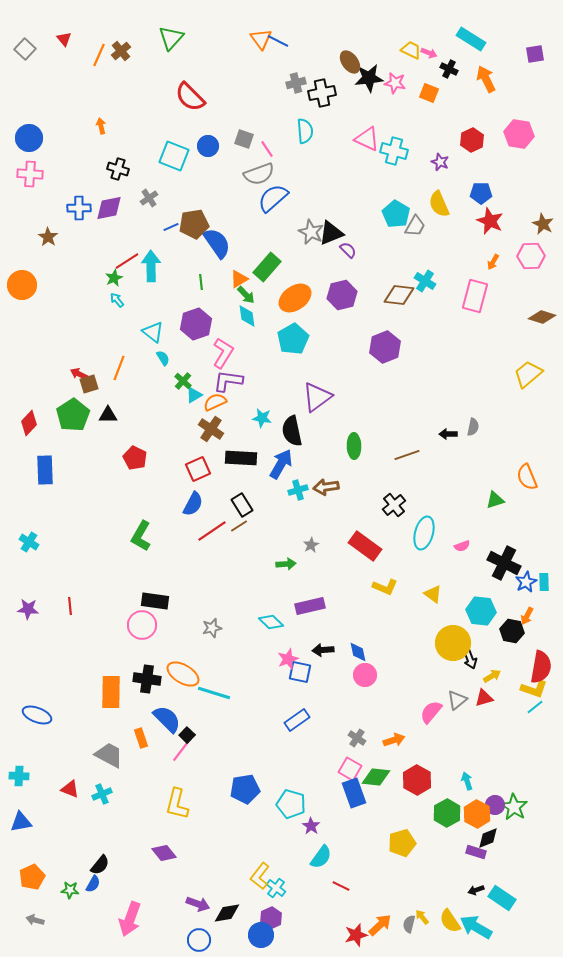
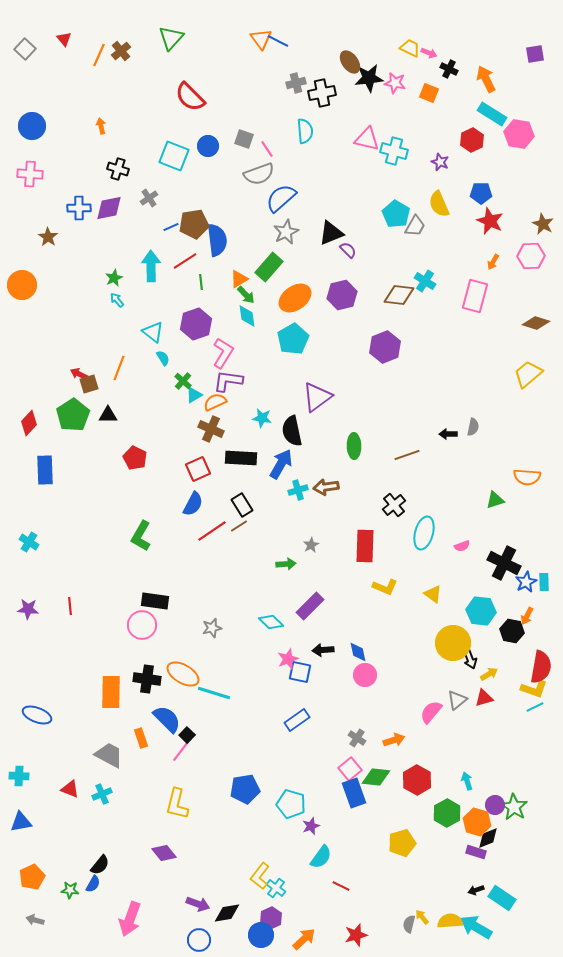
cyan rectangle at (471, 39): moved 21 px right, 75 px down
yellow trapezoid at (411, 50): moved 1 px left, 2 px up
blue circle at (29, 138): moved 3 px right, 12 px up
pink triangle at (367, 139): rotated 12 degrees counterclockwise
blue semicircle at (273, 198): moved 8 px right
gray star at (311, 232): moved 25 px left; rotated 20 degrees clockwise
blue semicircle at (217, 243): moved 3 px up; rotated 28 degrees clockwise
red line at (127, 261): moved 58 px right
green rectangle at (267, 267): moved 2 px right
brown diamond at (542, 317): moved 6 px left, 6 px down
brown cross at (211, 429): rotated 10 degrees counterclockwise
orange semicircle at (527, 477): rotated 64 degrees counterclockwise
red rectangle at (365, 546): rotated 56 degrees clockwise
purple rectangle at (310, 606): rotated 32 degrees counterclockwise
yellow arrow at (492, 676): moved 3 px left, 2 px up
cyan line at (535, 707): rotated 12 degrees clockwise
pink square at (350, 769): rotated 20 degrees clockwise
orange hexagon at (477, 814): moved 8 px down; rotated 12 degrees counterclockwise
purple star at (311, 826): rotated 18 degrees clockwise
yellow semicircle at (450, 921): rotated 120 degrees clockwise
orange arrow at (380, 925): moved 76 px left, 14 px down
